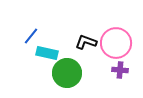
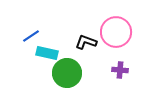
blue line: rotated 18 degrees clockwise
pink circle: moved 11 px up
